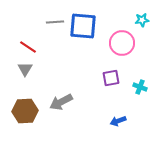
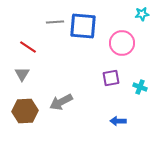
cyan star: moved 6 px up
gray triangle: moved 3 px left, 5 px down
blue arrow: rotated 21 degrees clockwise
